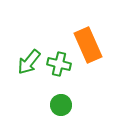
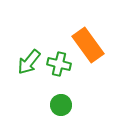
orange rectangle: rotated 12 degrees counterclockwise
